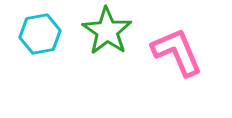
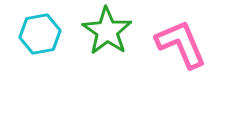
pink L-shape: moved 4 px right, 8 px up
